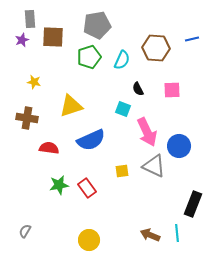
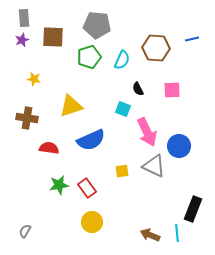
gray rectangle: moved 6 px left, 1 px up
gray pentagon: rotated 16 degrees clockwise
yellow star: moved 3 px up
black rectangle: moved 5 px down
yellow circle: moved 3 px right, 18 px up
